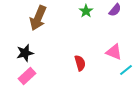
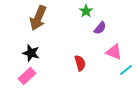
purple semicircle: moved 15 px left, 18 px down
black star: moved 6 px right; rotated 30 degrees clockwise
